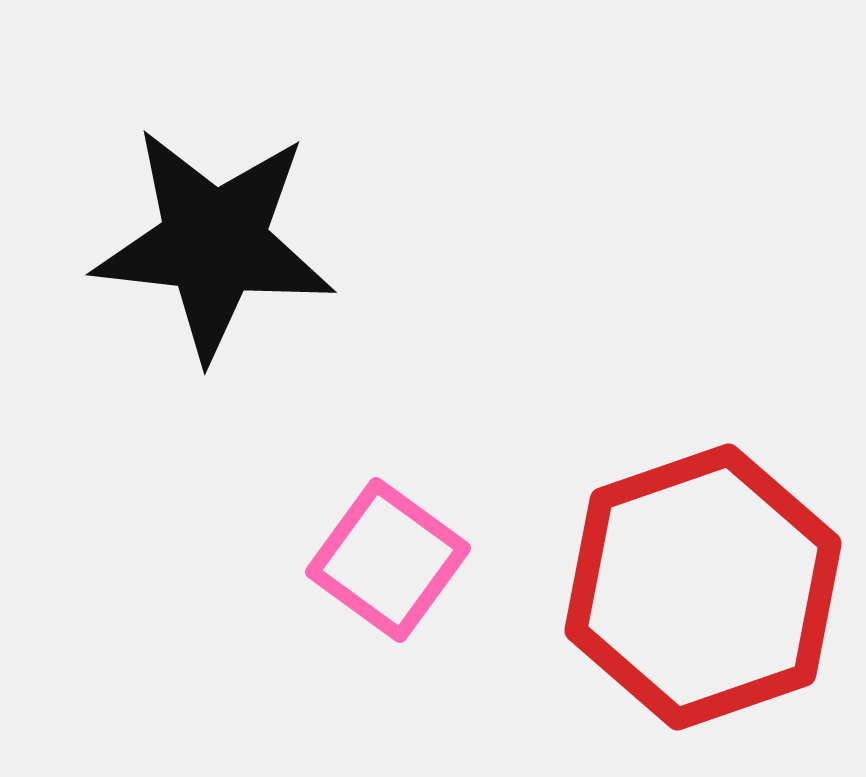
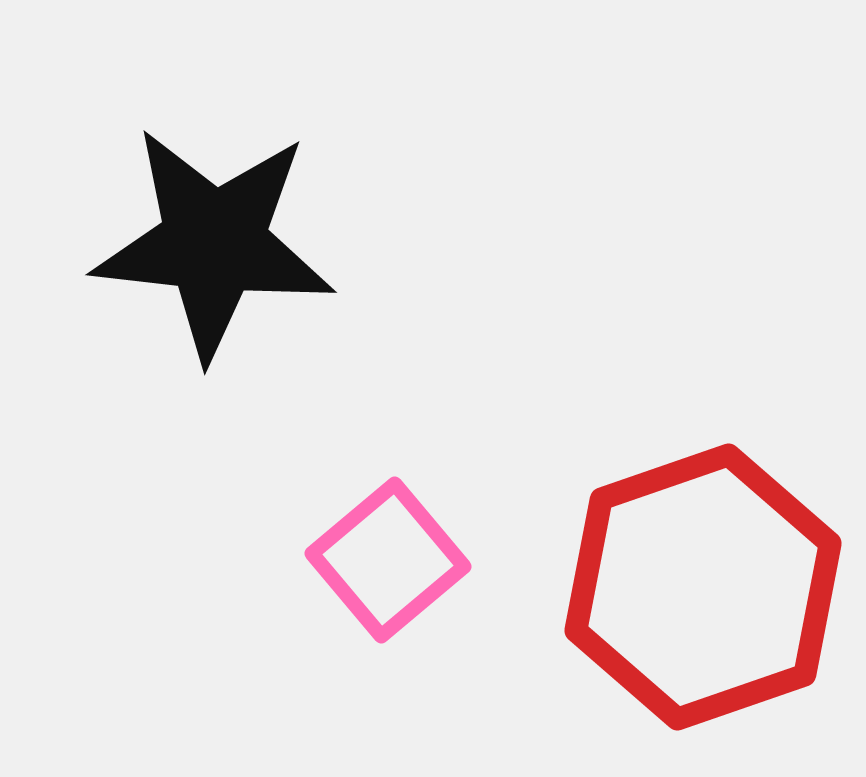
pink square: rotated 14 degrees clockwise
